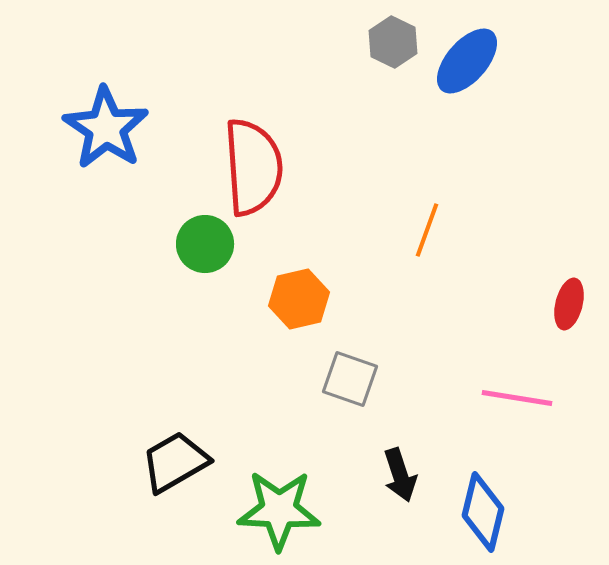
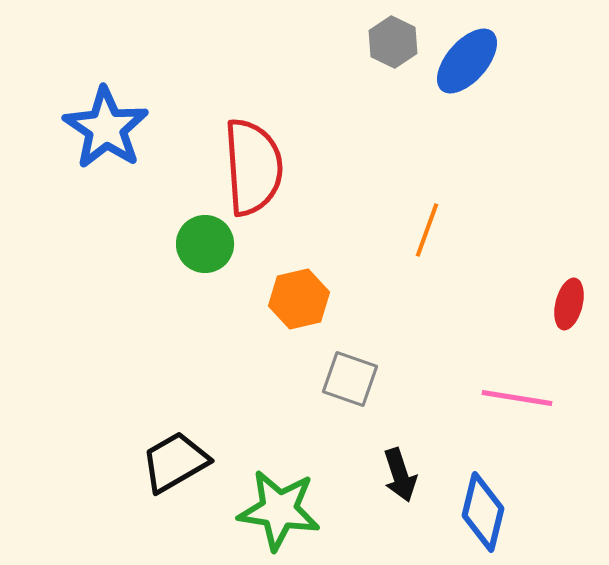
green star: rotated 6 degrees clockwise
